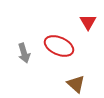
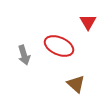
gray arrow: moved 2 px down
